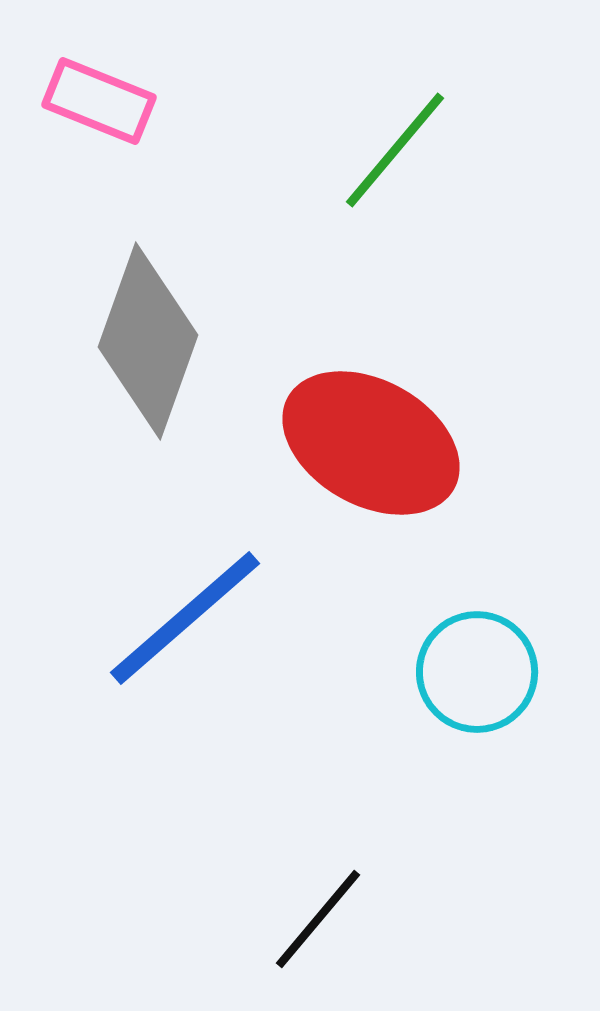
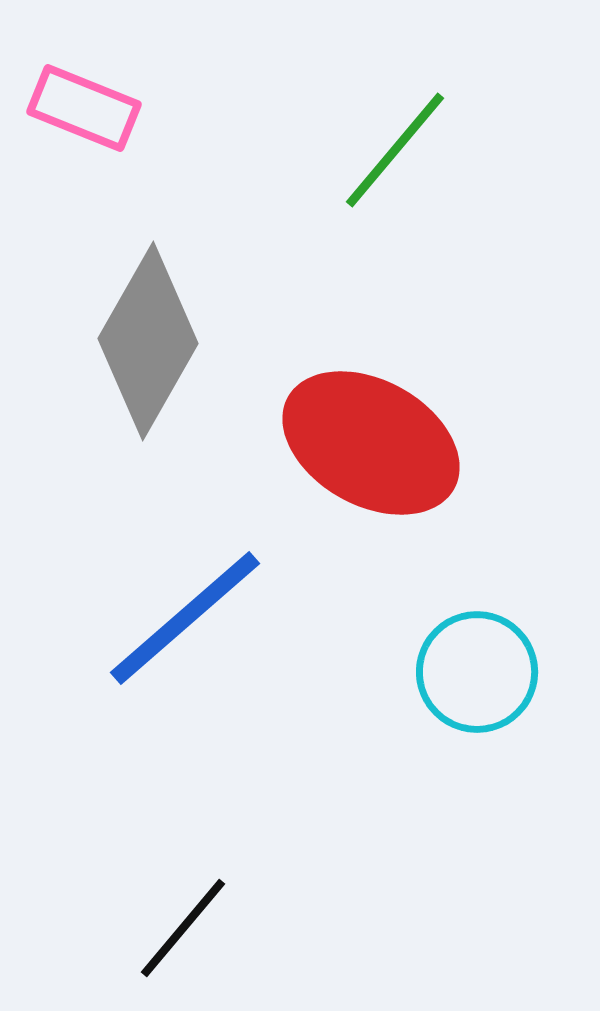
pink rectangle: moved 15 px left, 7 px down
gray diamond: rotated 10 degrees clockwise
black line: moved 135 px left, 9 px down
